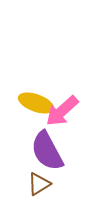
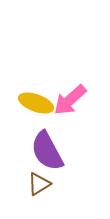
pink arrow: moved 8 px right, 11 px up
